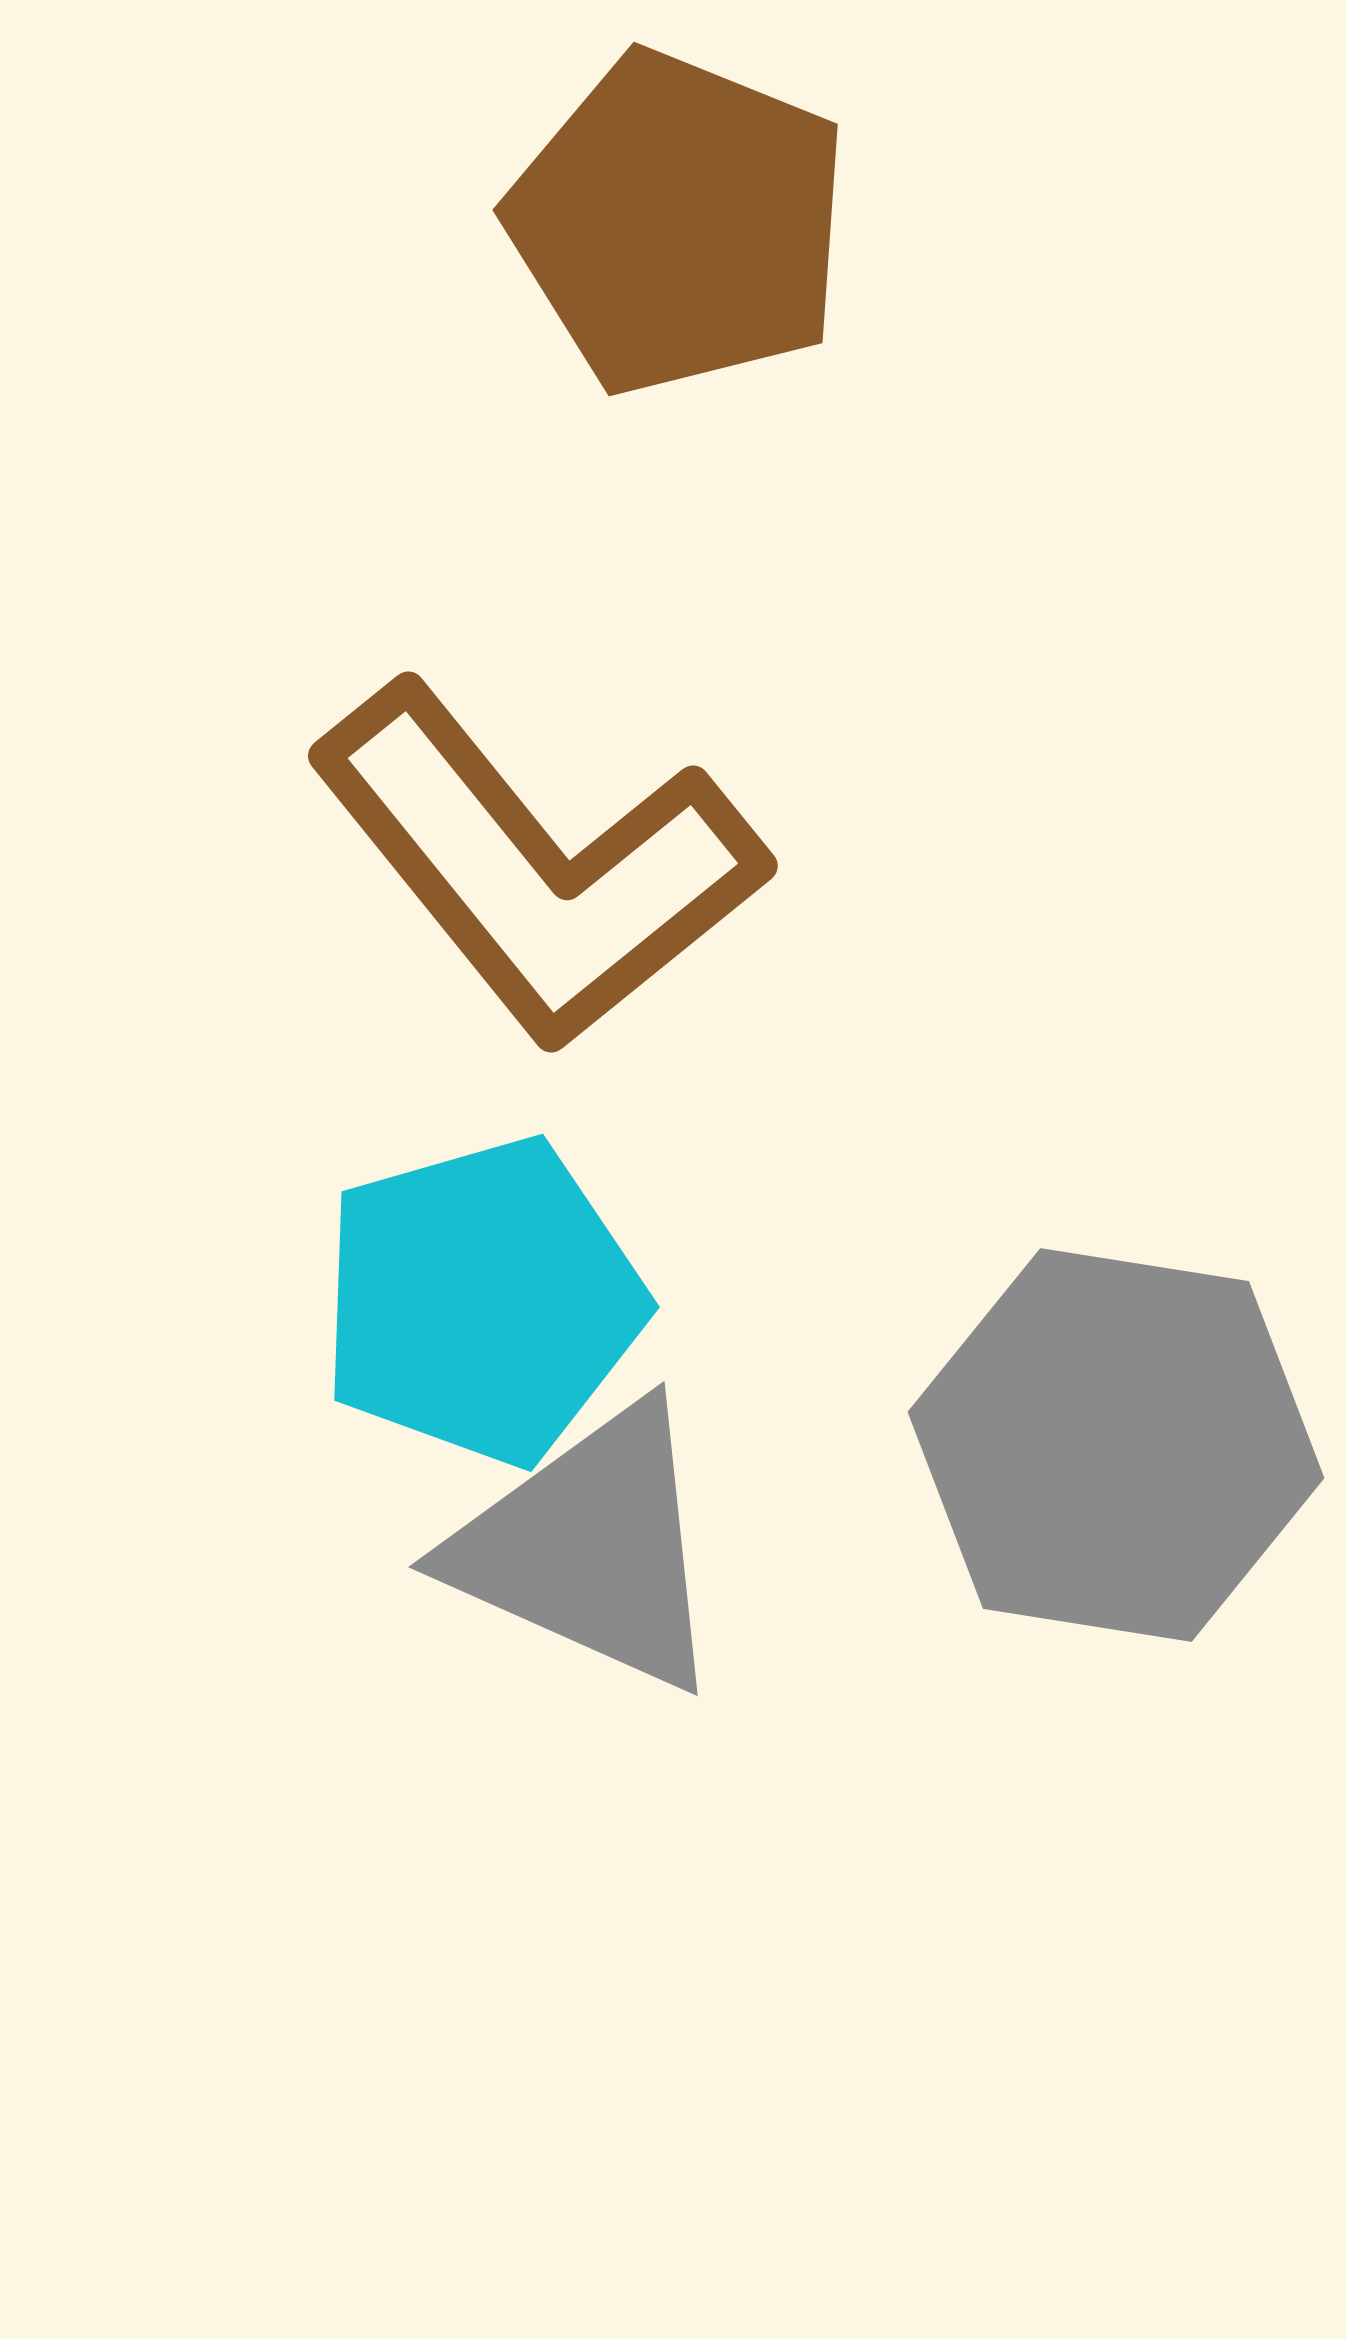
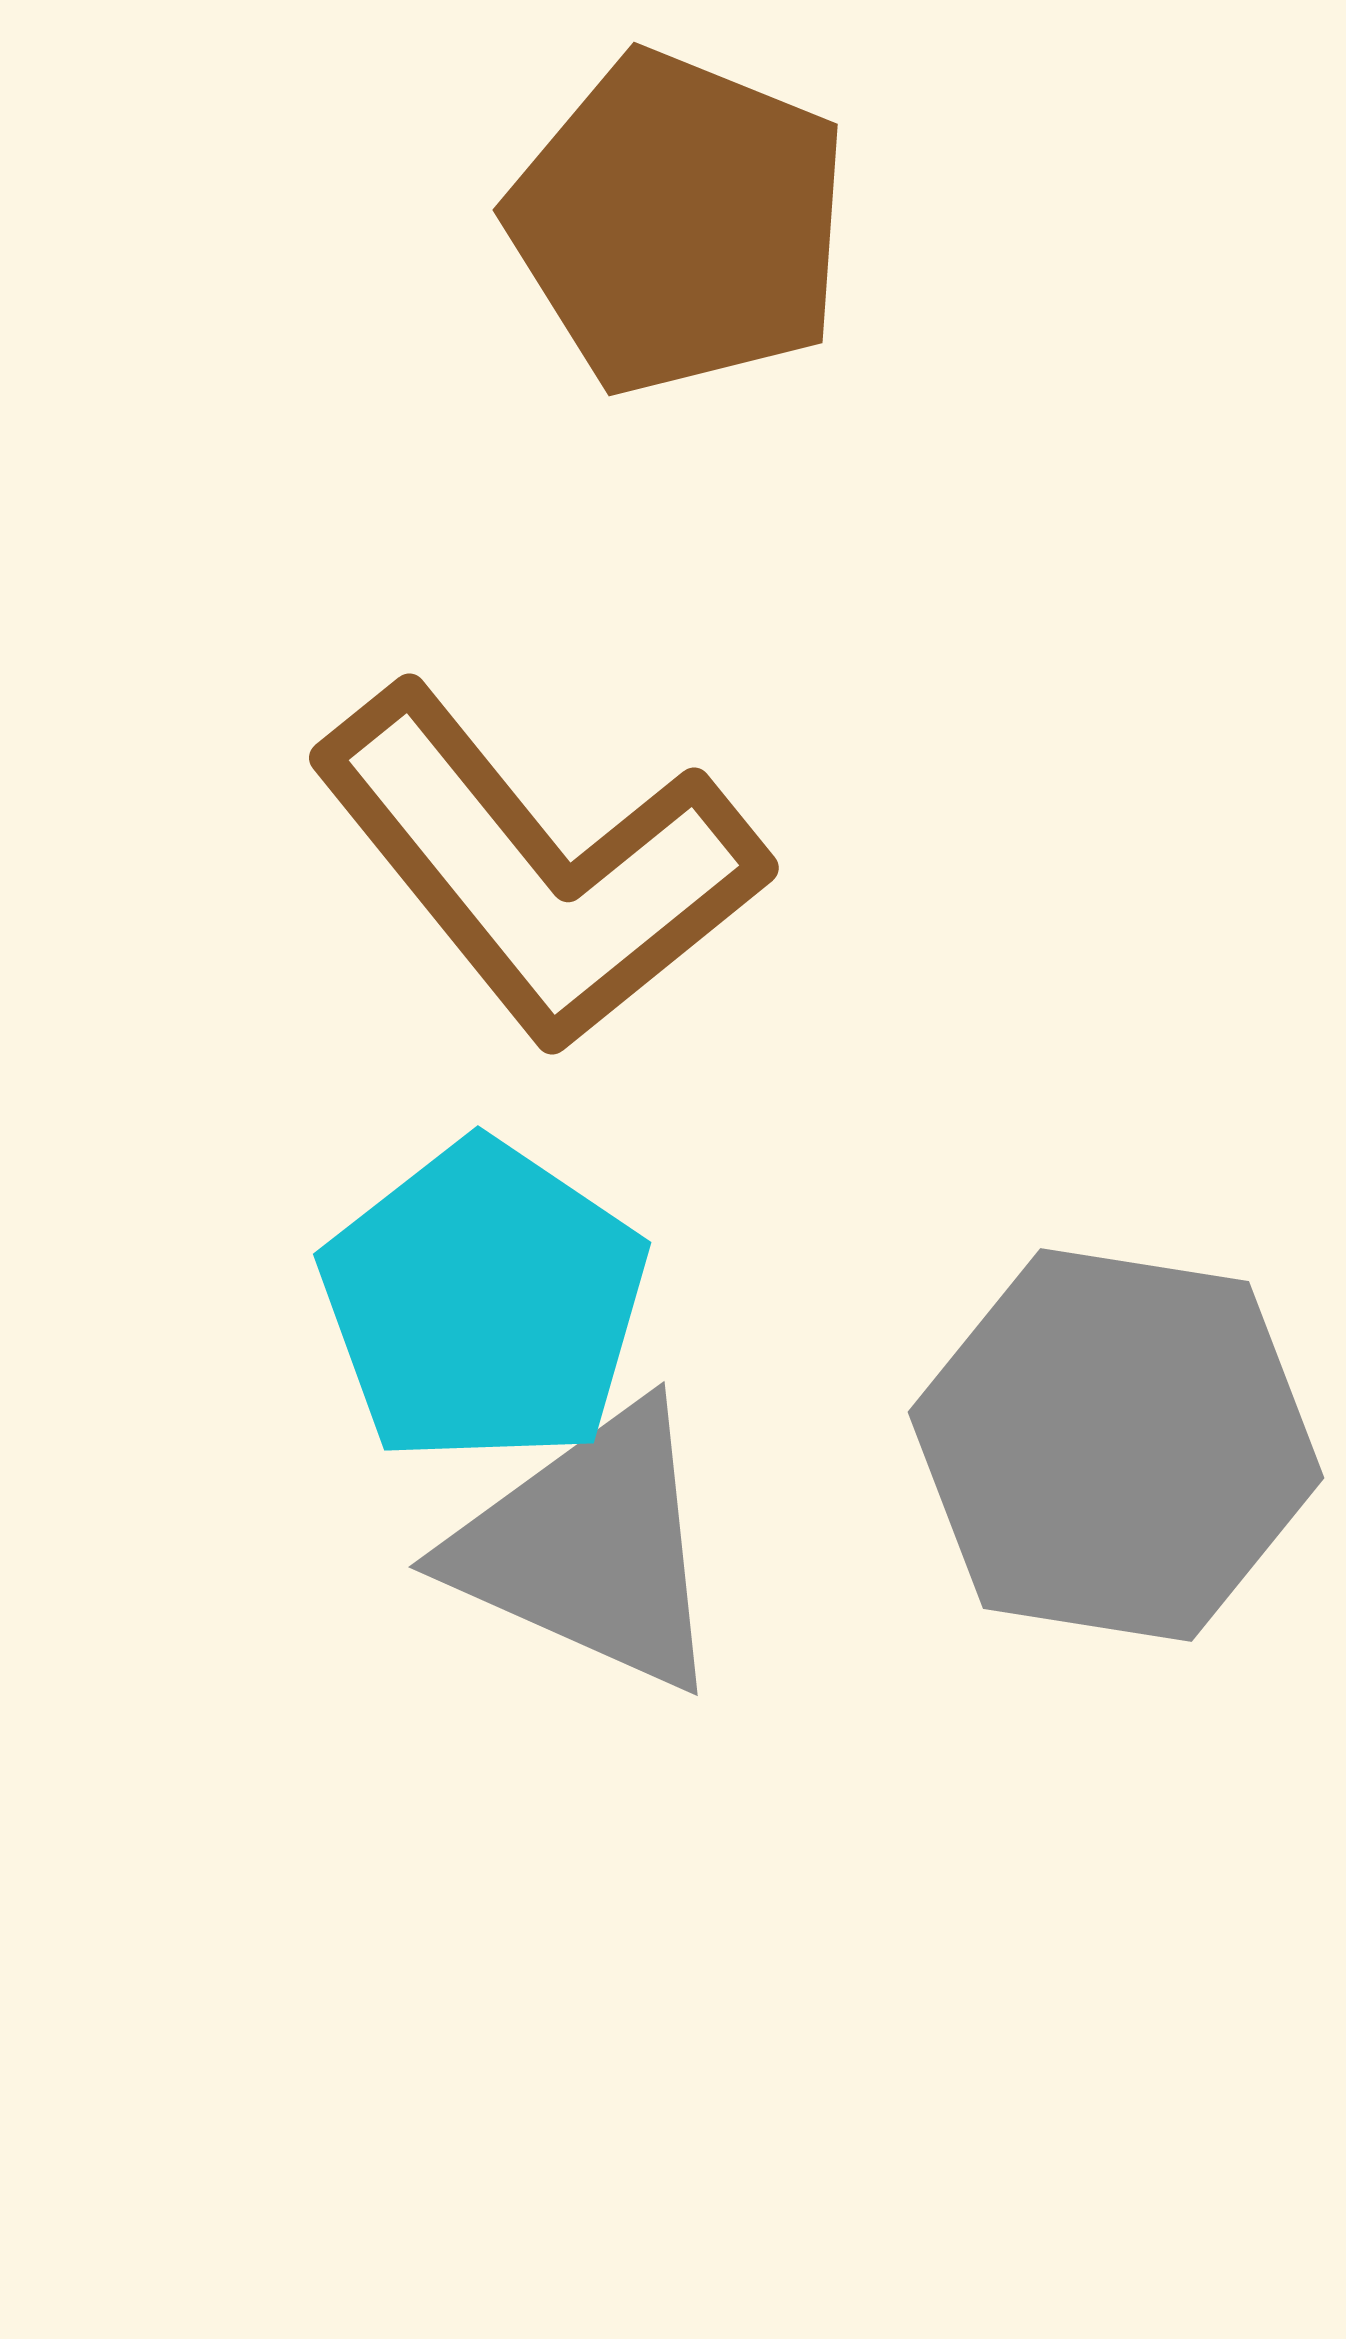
brown L-shape: moved 1 px right, 2 px down
cyan pentagon: moved 2 px right, 2 px down; rotated 22 degrees counterclockwise
